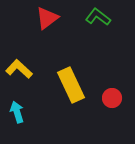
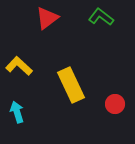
green L-shape: moved 3 px right
yellow L-shape: moved 3 px up
red circle: moved 3 px right, 6 px down
